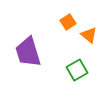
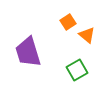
orange triangle: moved 2 px left
